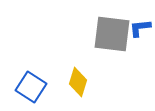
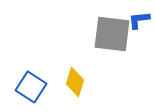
blue L-shape: moved 1 px left, 8 px up
yellow diamond: moved 3 px left
